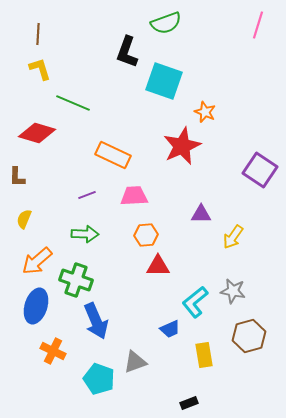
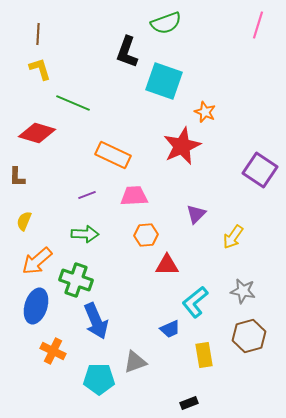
purple triangle: moved 5 px left; rotated 45 degrees counterclockwise
yellow semicircle: moved 2 px down
red triangle: moved 9 px right, 1 px up
gray star: moved 10 px right
cyan pentagon: rotated 20 degrees counterclockwise
